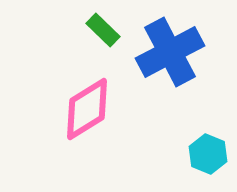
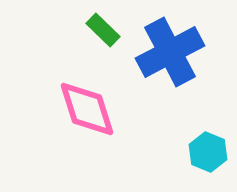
pink diamond: rotated 76 degrees counterclockwise
cyan hexagon: moved 2 px up
